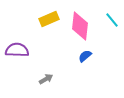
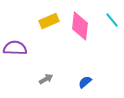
yellow rectangle: moved 2 px down
purple semicircle: moved 2 px left, 2 px up
blue semicircle: moved 26 px down
